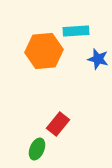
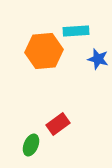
red rectangle: rotated 15 degrees clockwise
green ellipse: moved 6 px left, 4 px up
